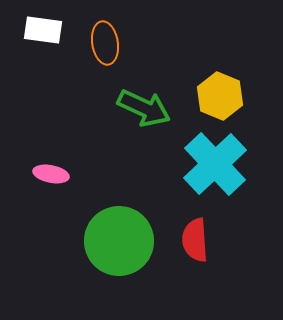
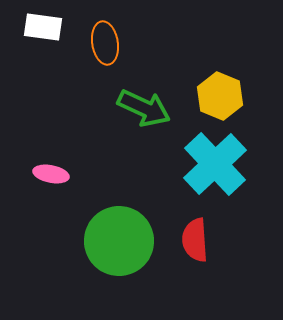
white rectangle: moved 3 px up
